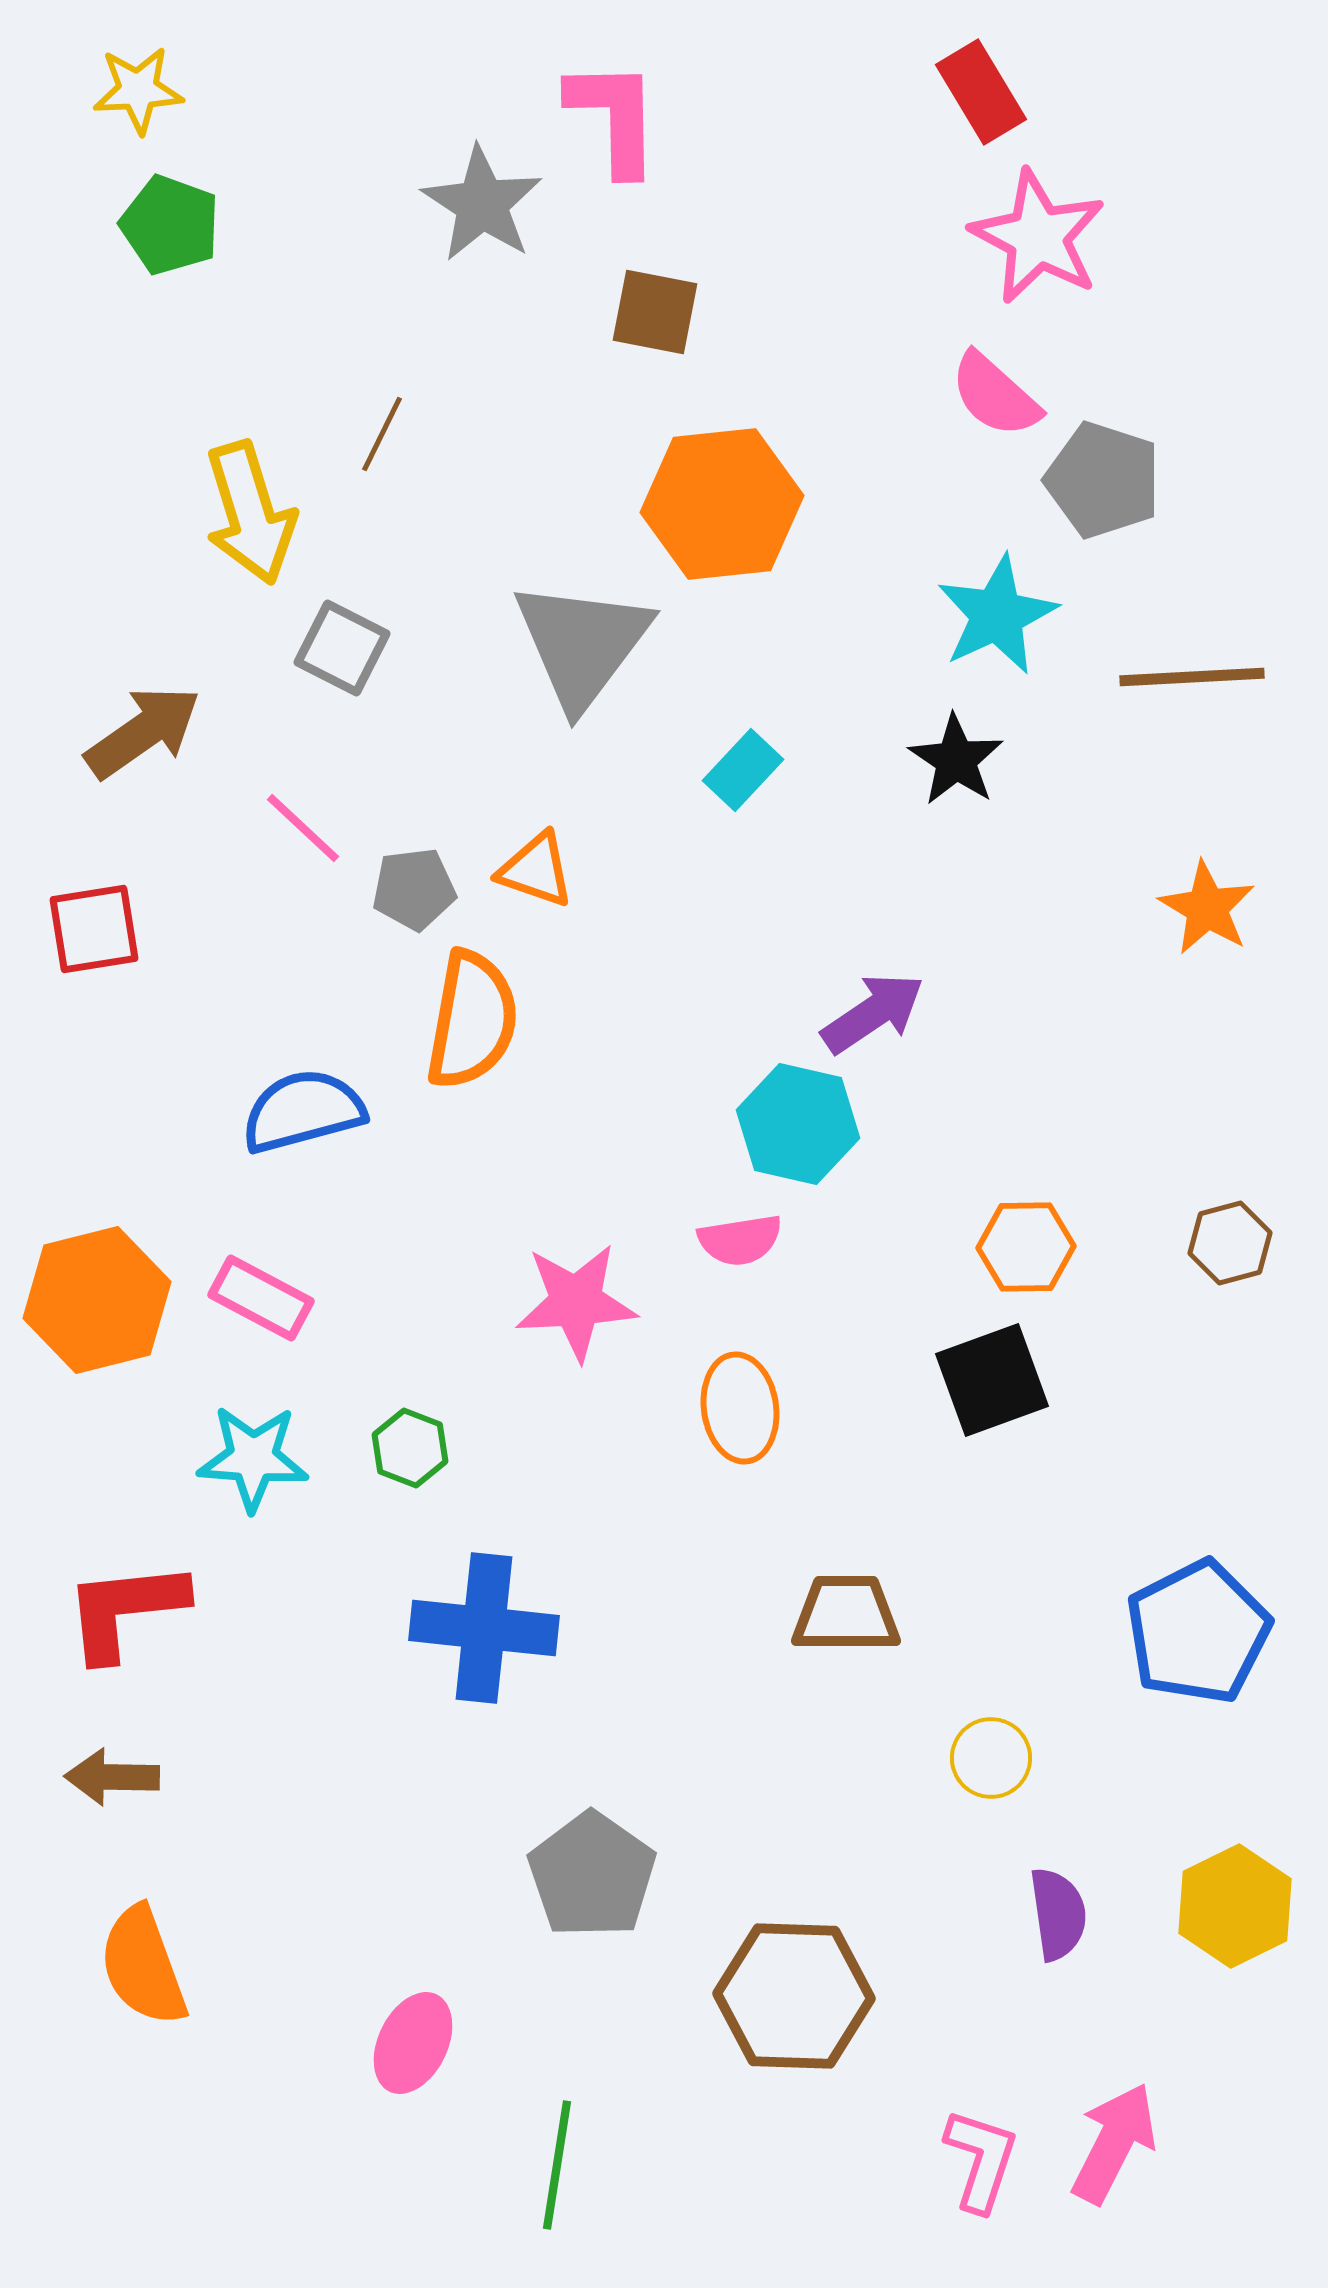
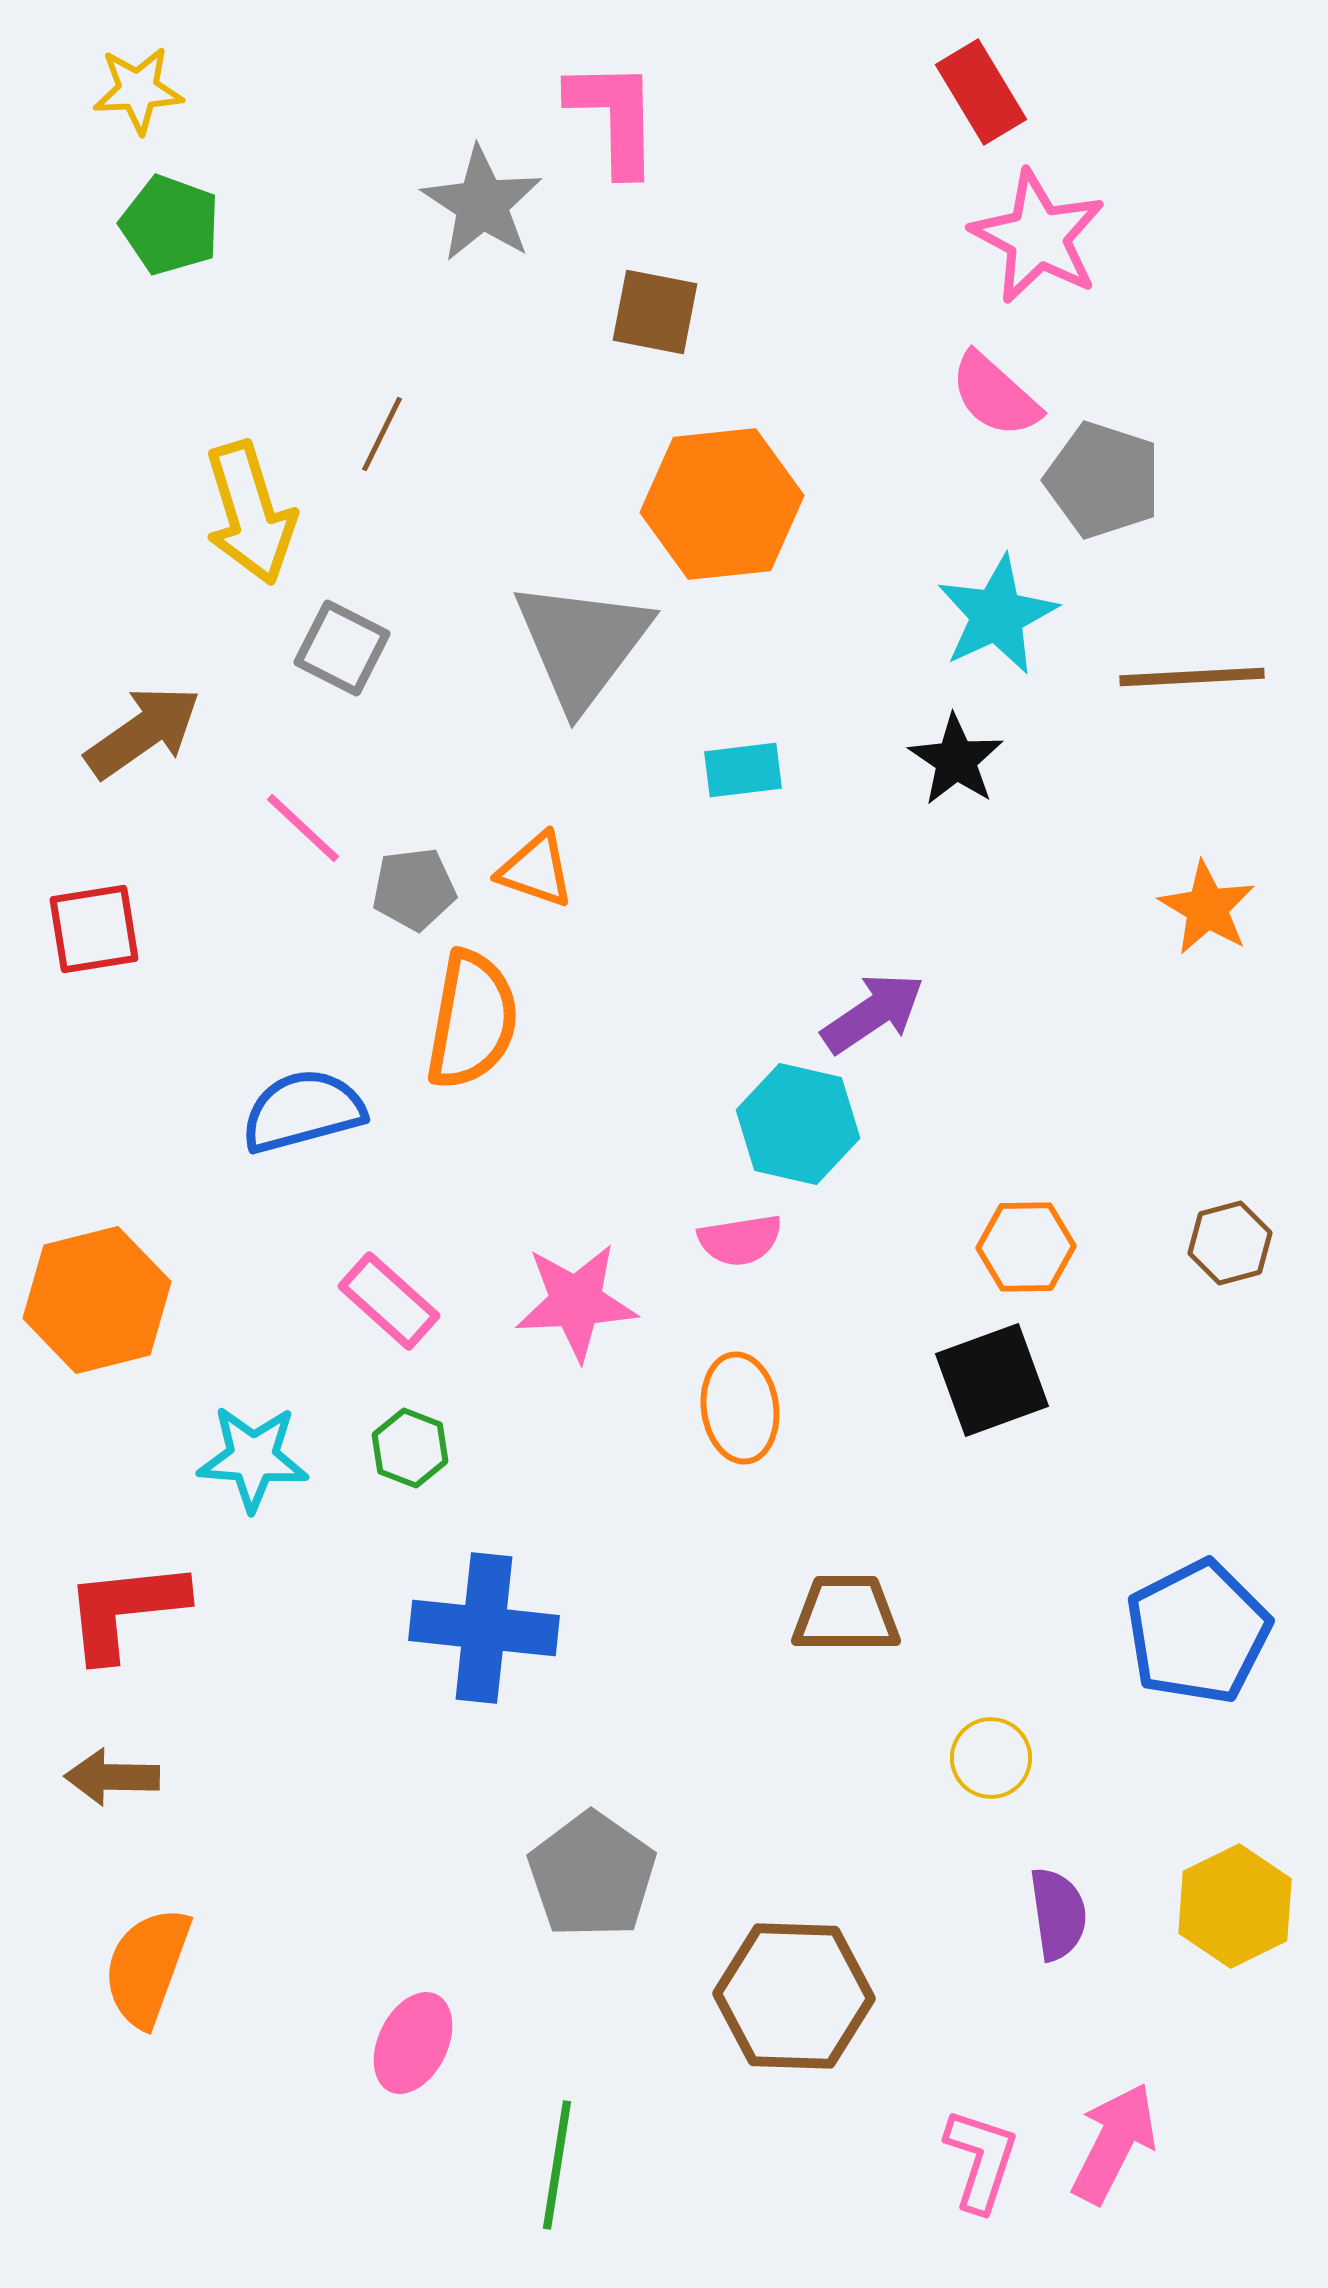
cyan rectangle at (743, 770): rotated 40 degrees clockwise
pink rectangle at (261, 1298): moved 128 px right, 3 px down; rotated 14 degrees clockwise
orange semicircle at (143, 1966): moved 4 px right, 1 px down; rotated 40 degrees clockwise
